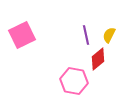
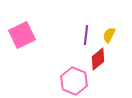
purple line: rotated 18 degrees clockwise
pink hexagon: rotated 12 degrees clockwise
